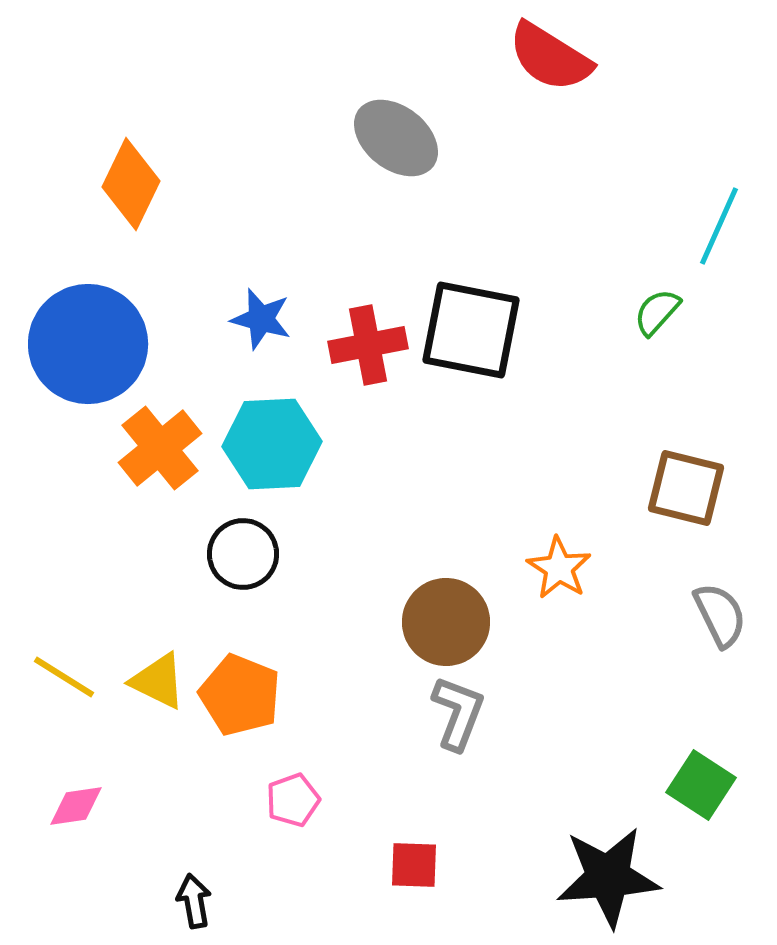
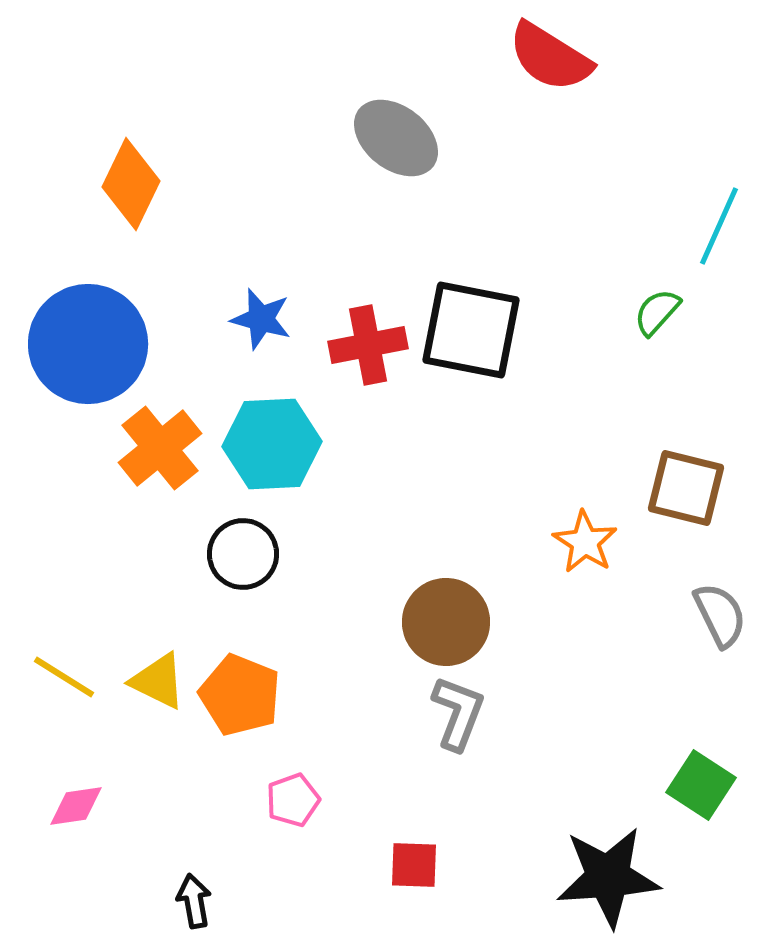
orange star: moved 26 px right, 26 px up
